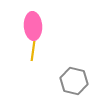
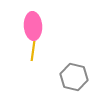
gray hexagon: moved 4 px up
